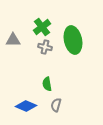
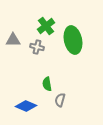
green cross: moved 4 px right, 1 px up
gray cross: moved 8 px left
gray semicircle: moved 4 px right, 5 px up
